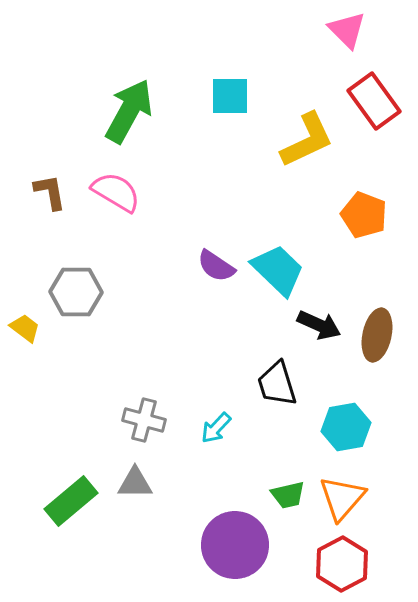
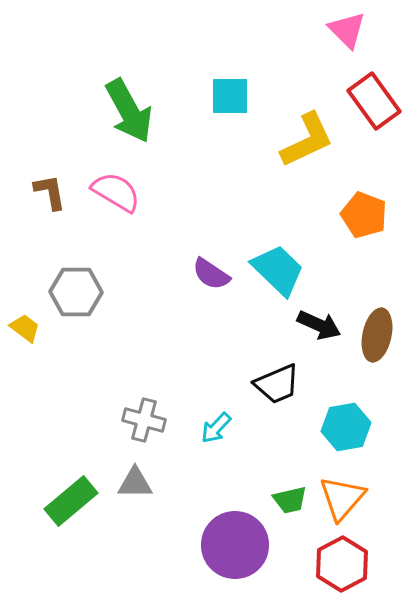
green arrow: rotated 122 degrees clockwise
purple semicircle: moved 5 px left, 8 px down
black trapezoid: rotated 96 degrees counterclockwise
green trapezoid: moved 2 px right, 5 px down
